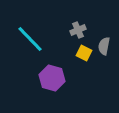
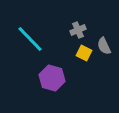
gray semicircle: rotated 36 degrees counterclockwise
